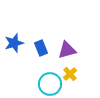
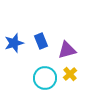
blue rectangle: moved 7 px up
cyan circle: moved 5 px left, 6 px up
